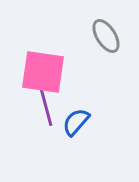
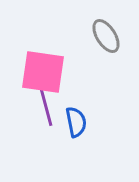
blue semicircle: rotated 128 degrees clockwise
